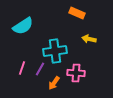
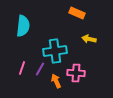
cyan semicircle: rotated 50 degrees counterclockwise
orange arrow: moved 2 px right, 2 px up; rotated 120 degrees clockwise
